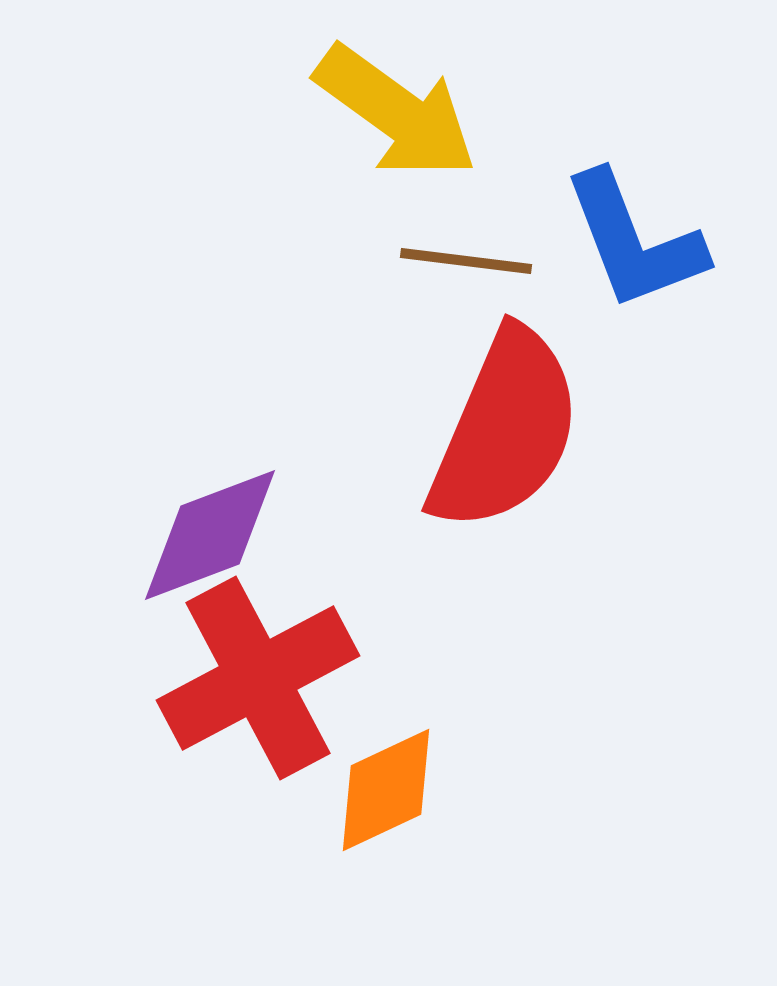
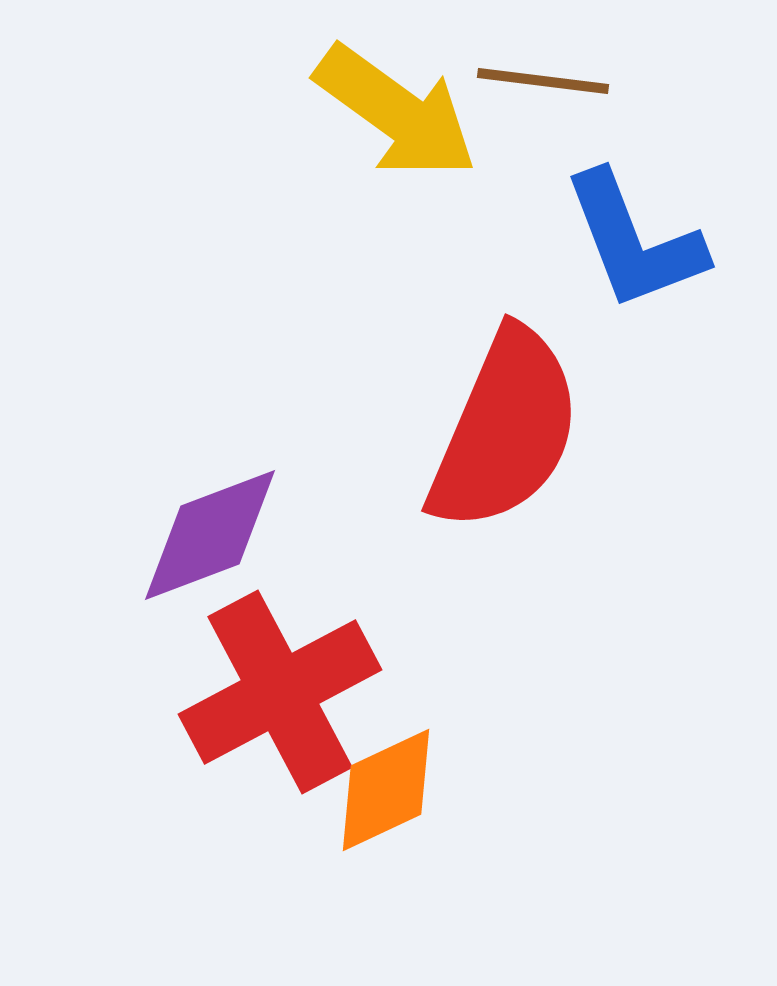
brown line: moved 77 px right, 180 px up
red cross: moved 22 px right, 14 px down
